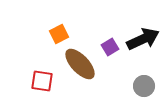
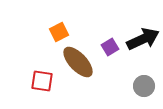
orange square: moved 2 px up
brown ellipse: moved 2 px left, 2 px up
